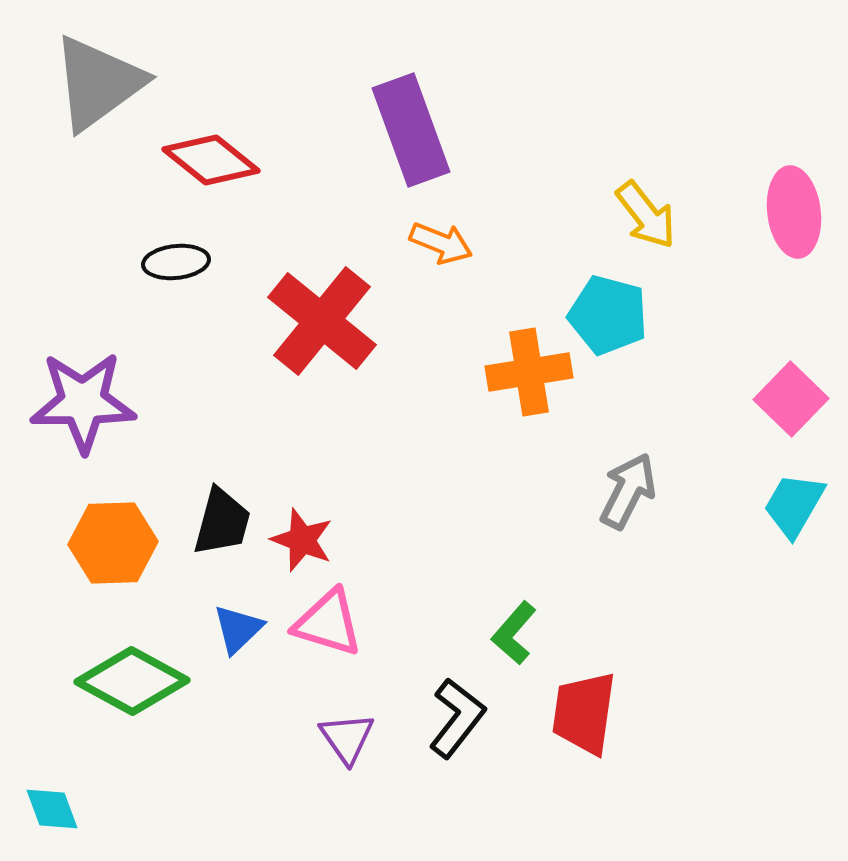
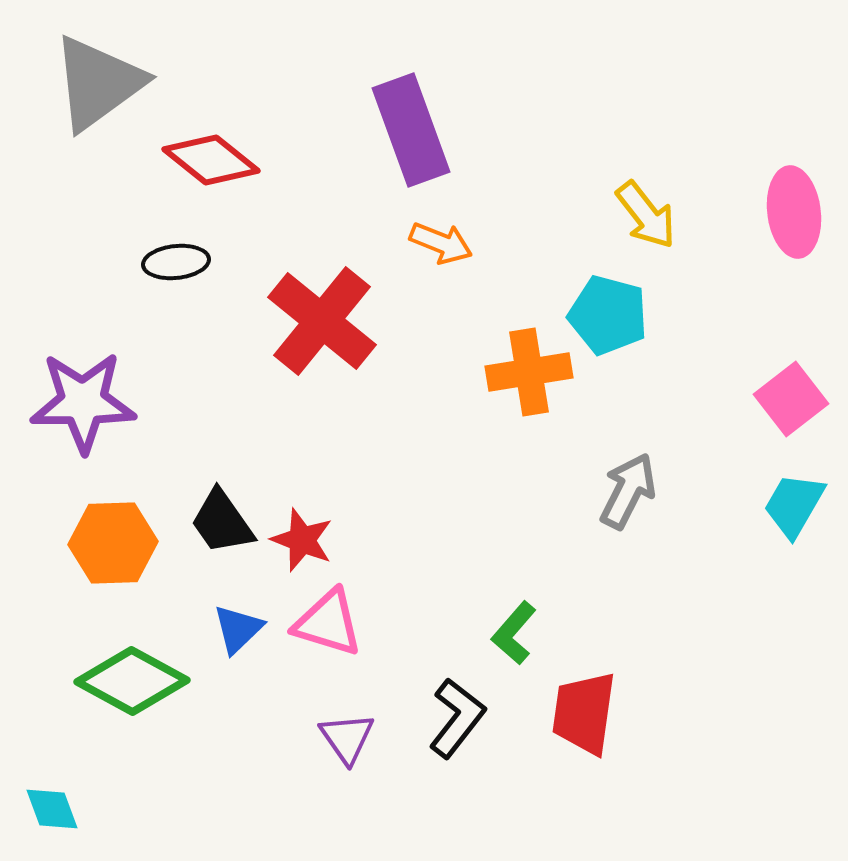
pink square: rotated 8 degrees clockwise
black trapezoid: rotated 130 degrees clockwise
